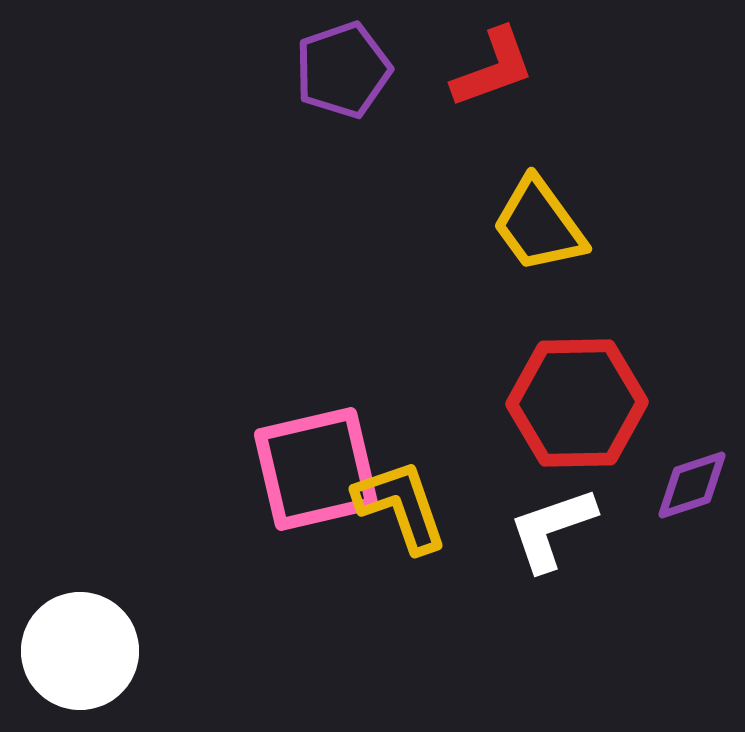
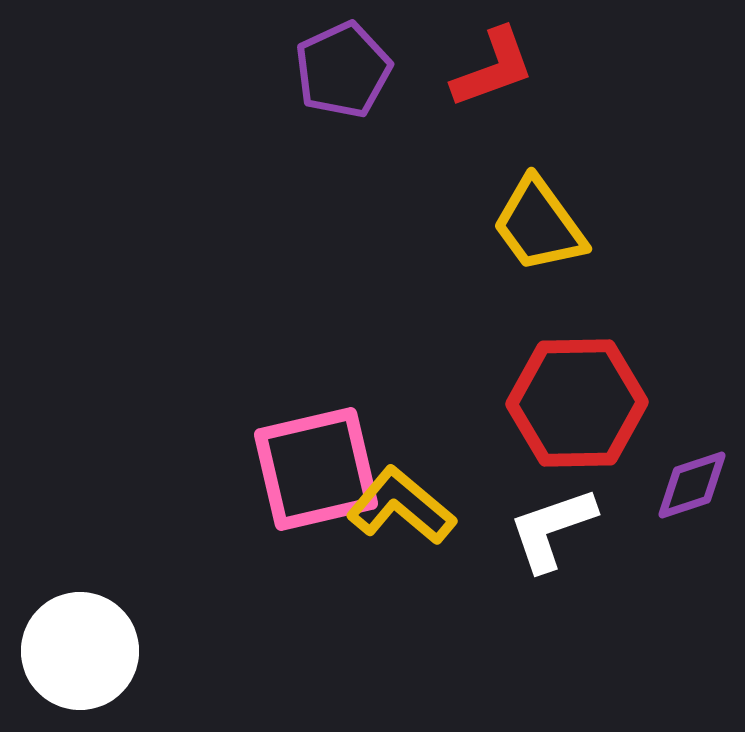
purple pentagon: rotated 6 degrees counterclockwise
yellow L-shape: rotated 31 degrees counterclockwise
